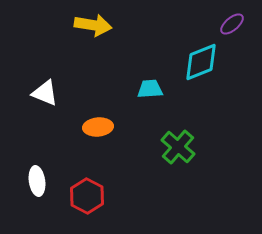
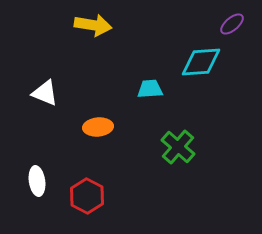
cyan diamond: rotated 18 degrees clockwise
